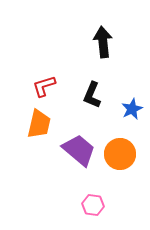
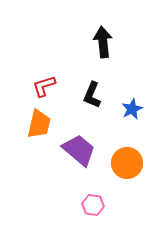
orange circle: moved 7 px right, 9 px down
